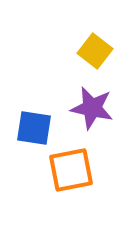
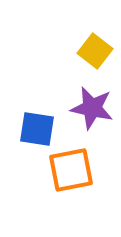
blue square: moved 3 px right, 1 px down
